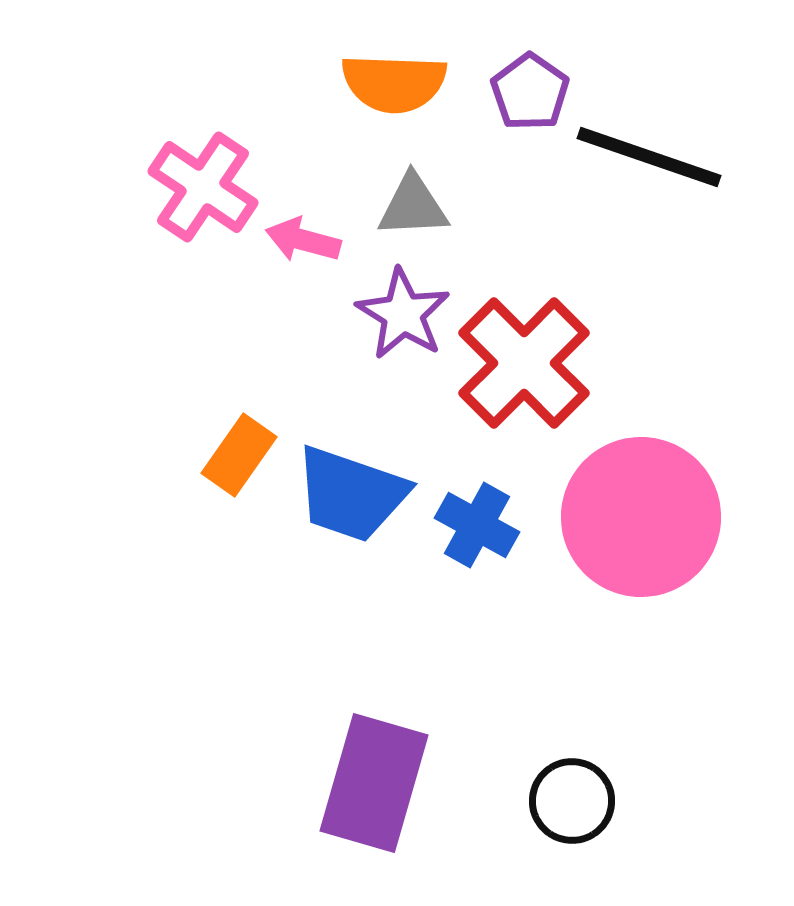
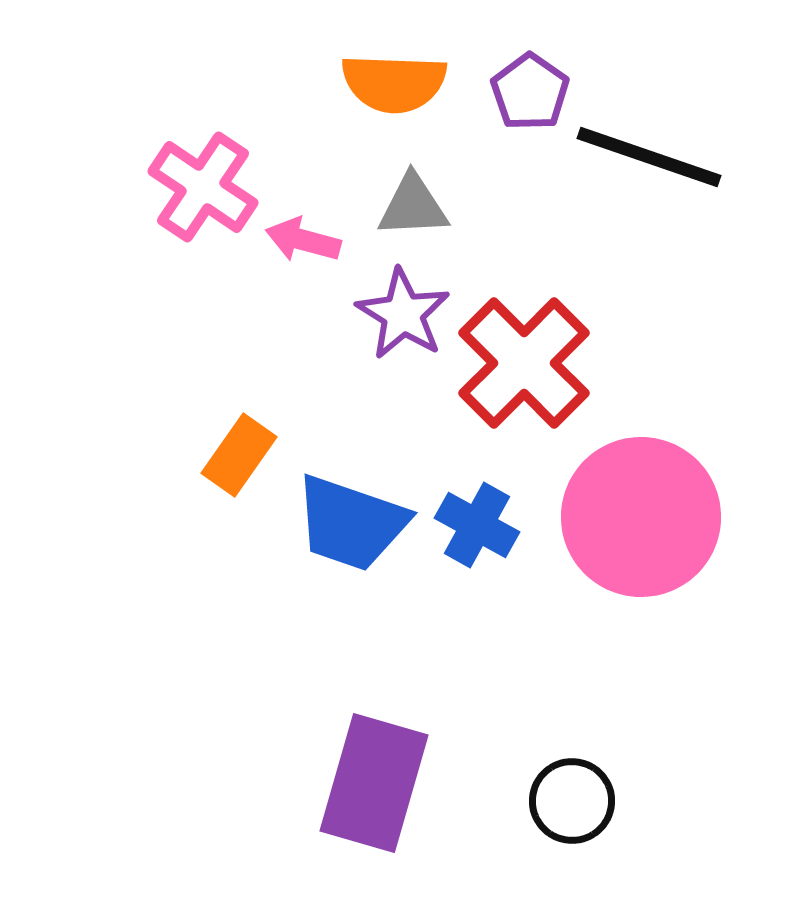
blue trapezoid: moved 29 px down
